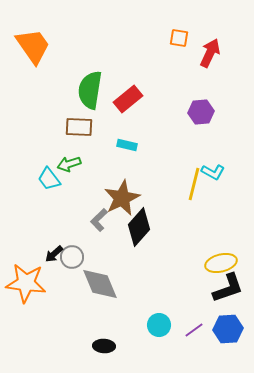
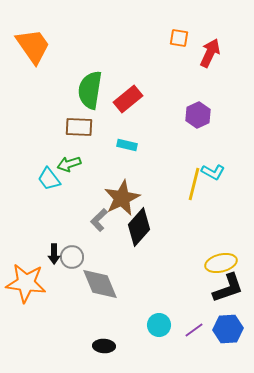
purple hexagon: moved 3 px left, 3 px down; rotated 20 degrees counterclockwise
black arrow: rotated 48 degrees counterclockwise
